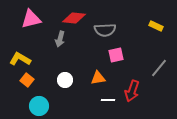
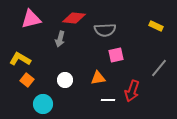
cyan circle: moved 4 px right, 2 px up
